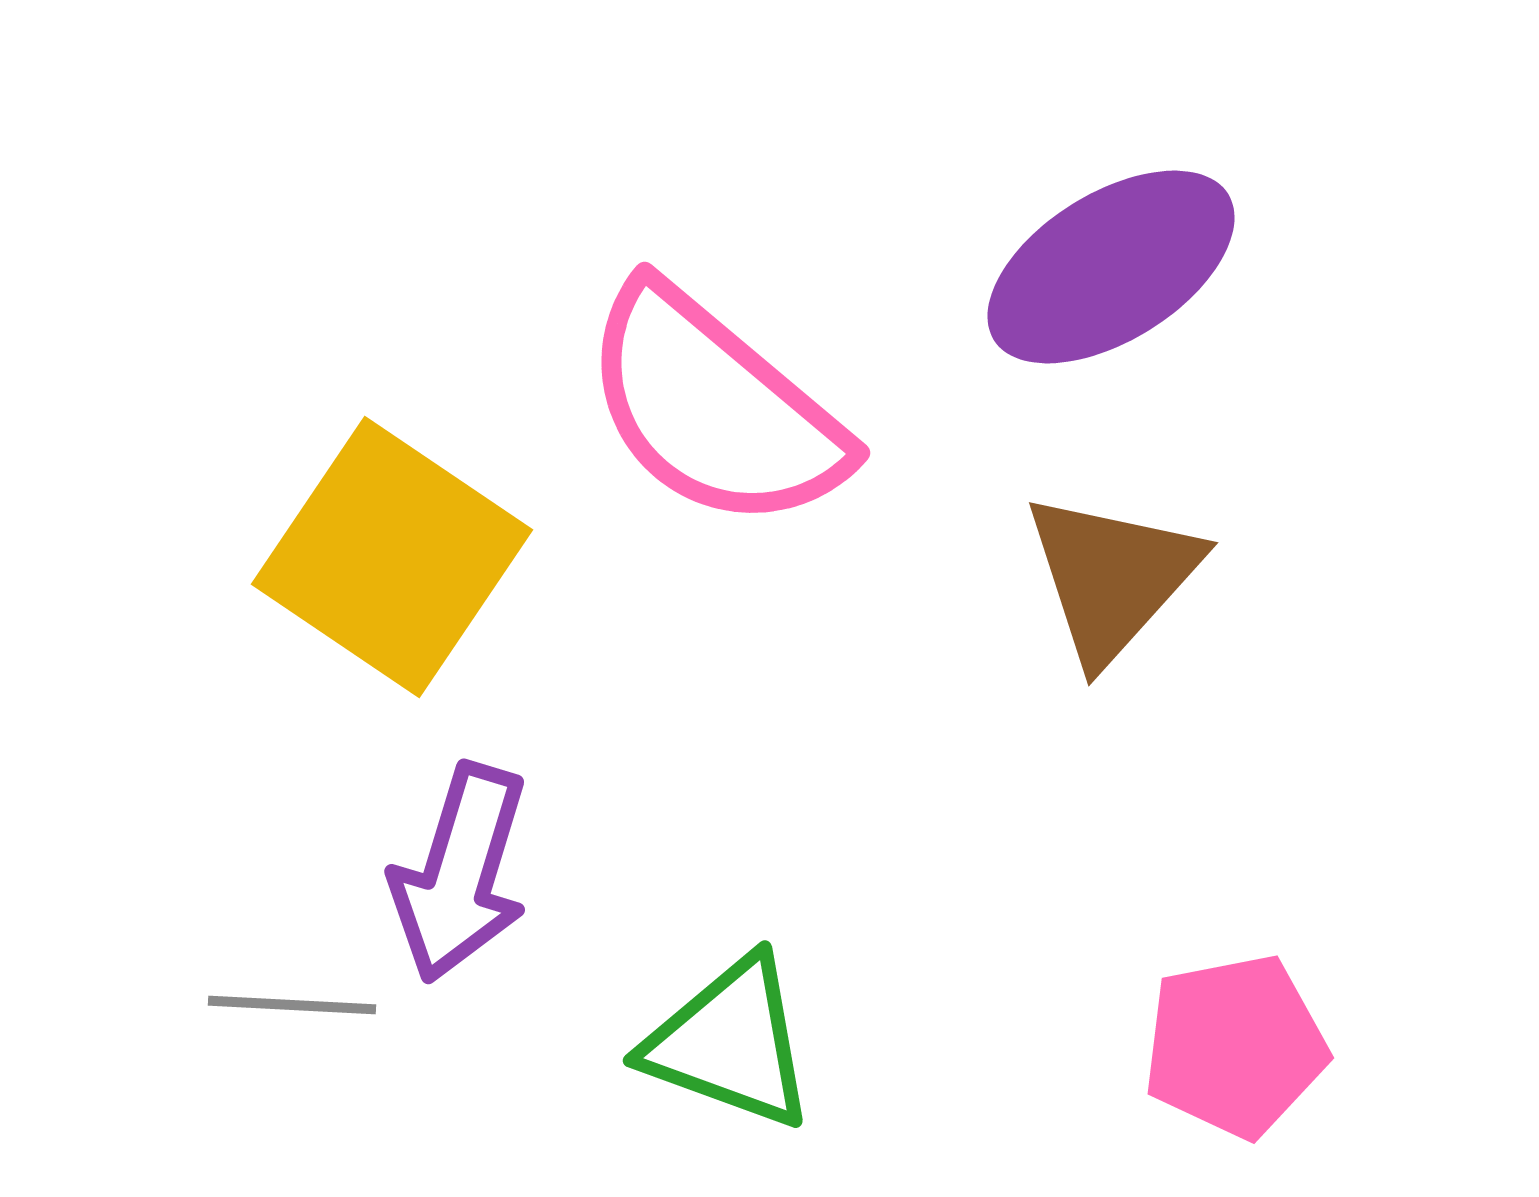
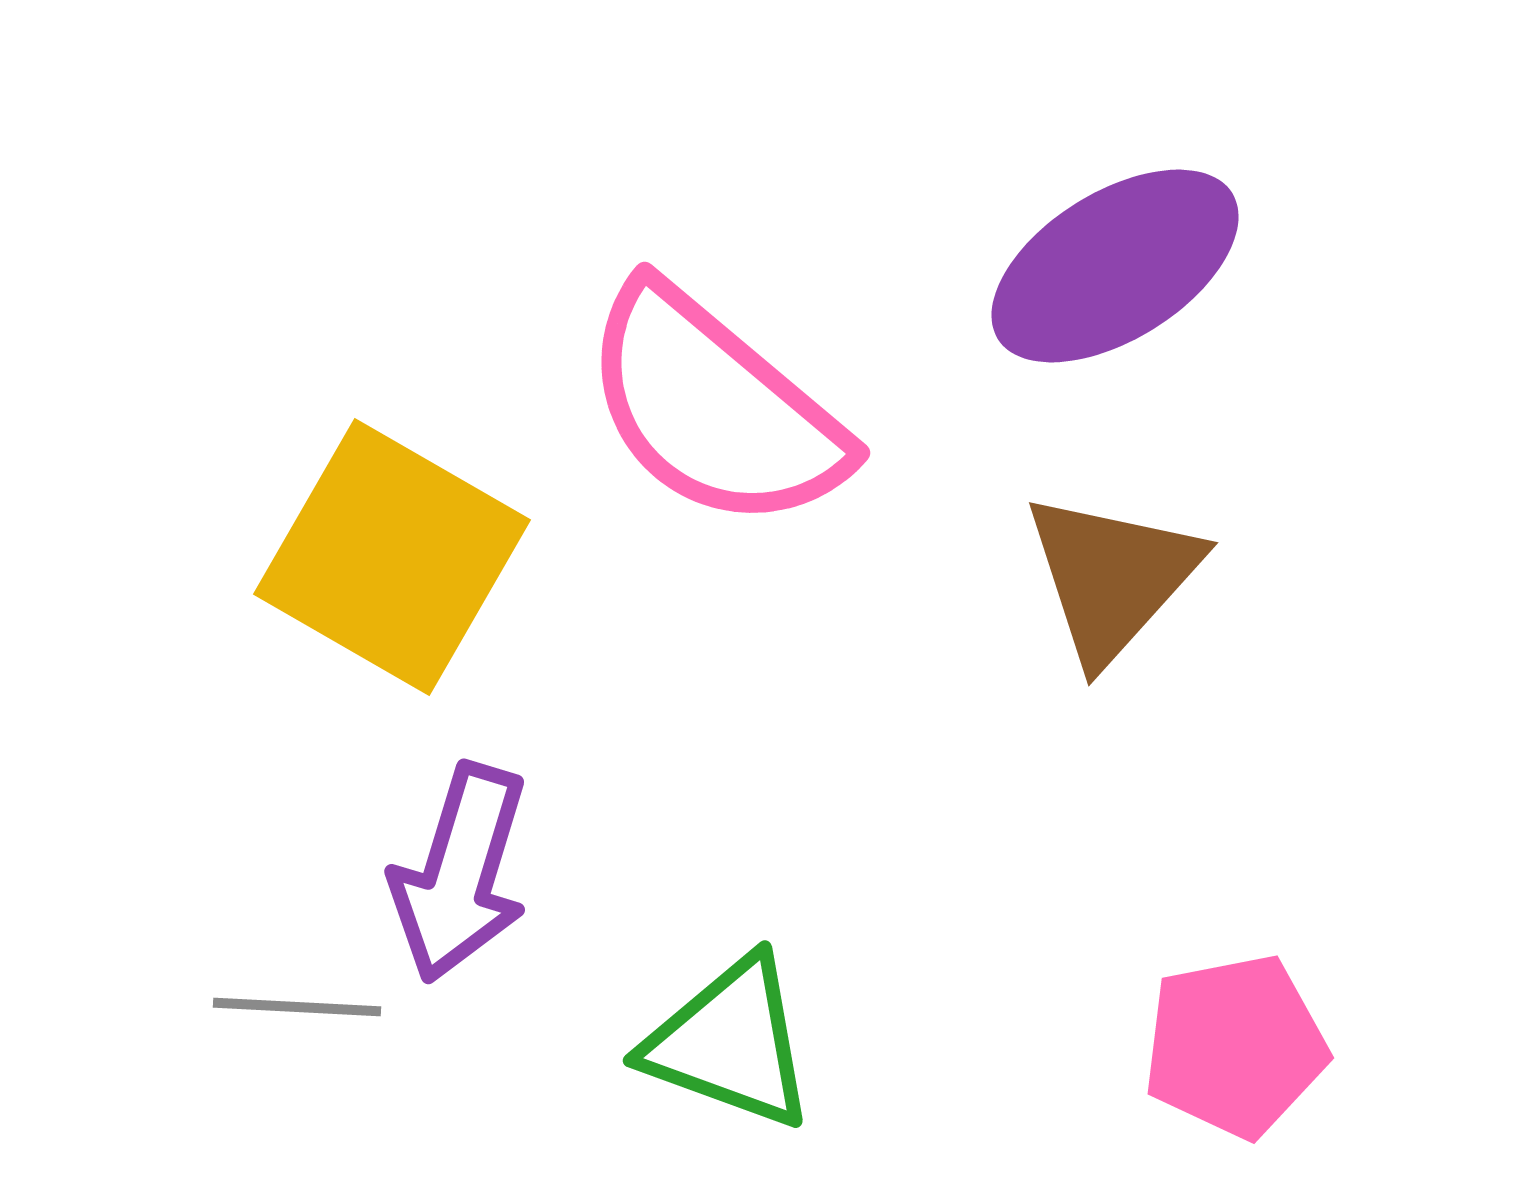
purple ellipse: moved 4 px right, 1 px up
yellow square: rotated 4 degrees counterclockwise
gray line: moved 5 px right, 2 px down
